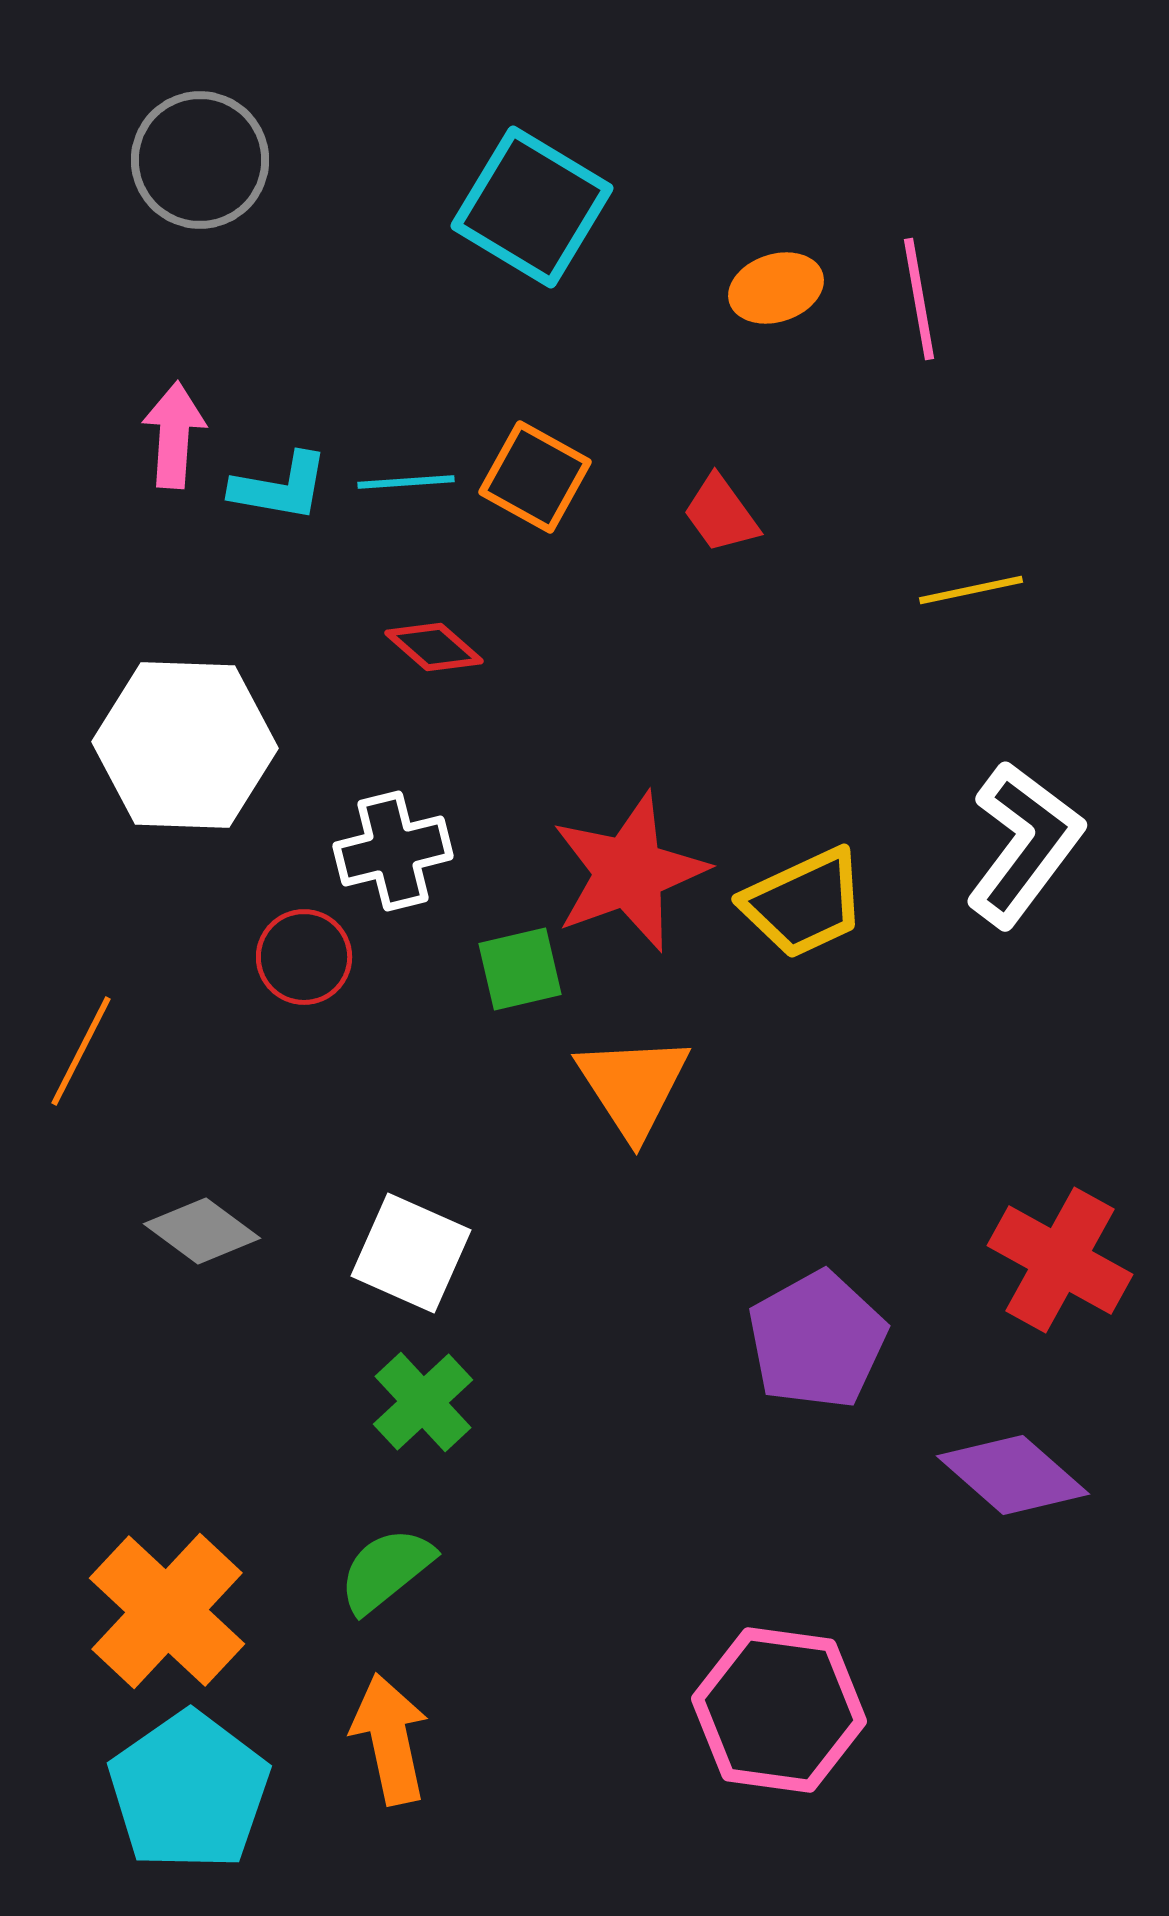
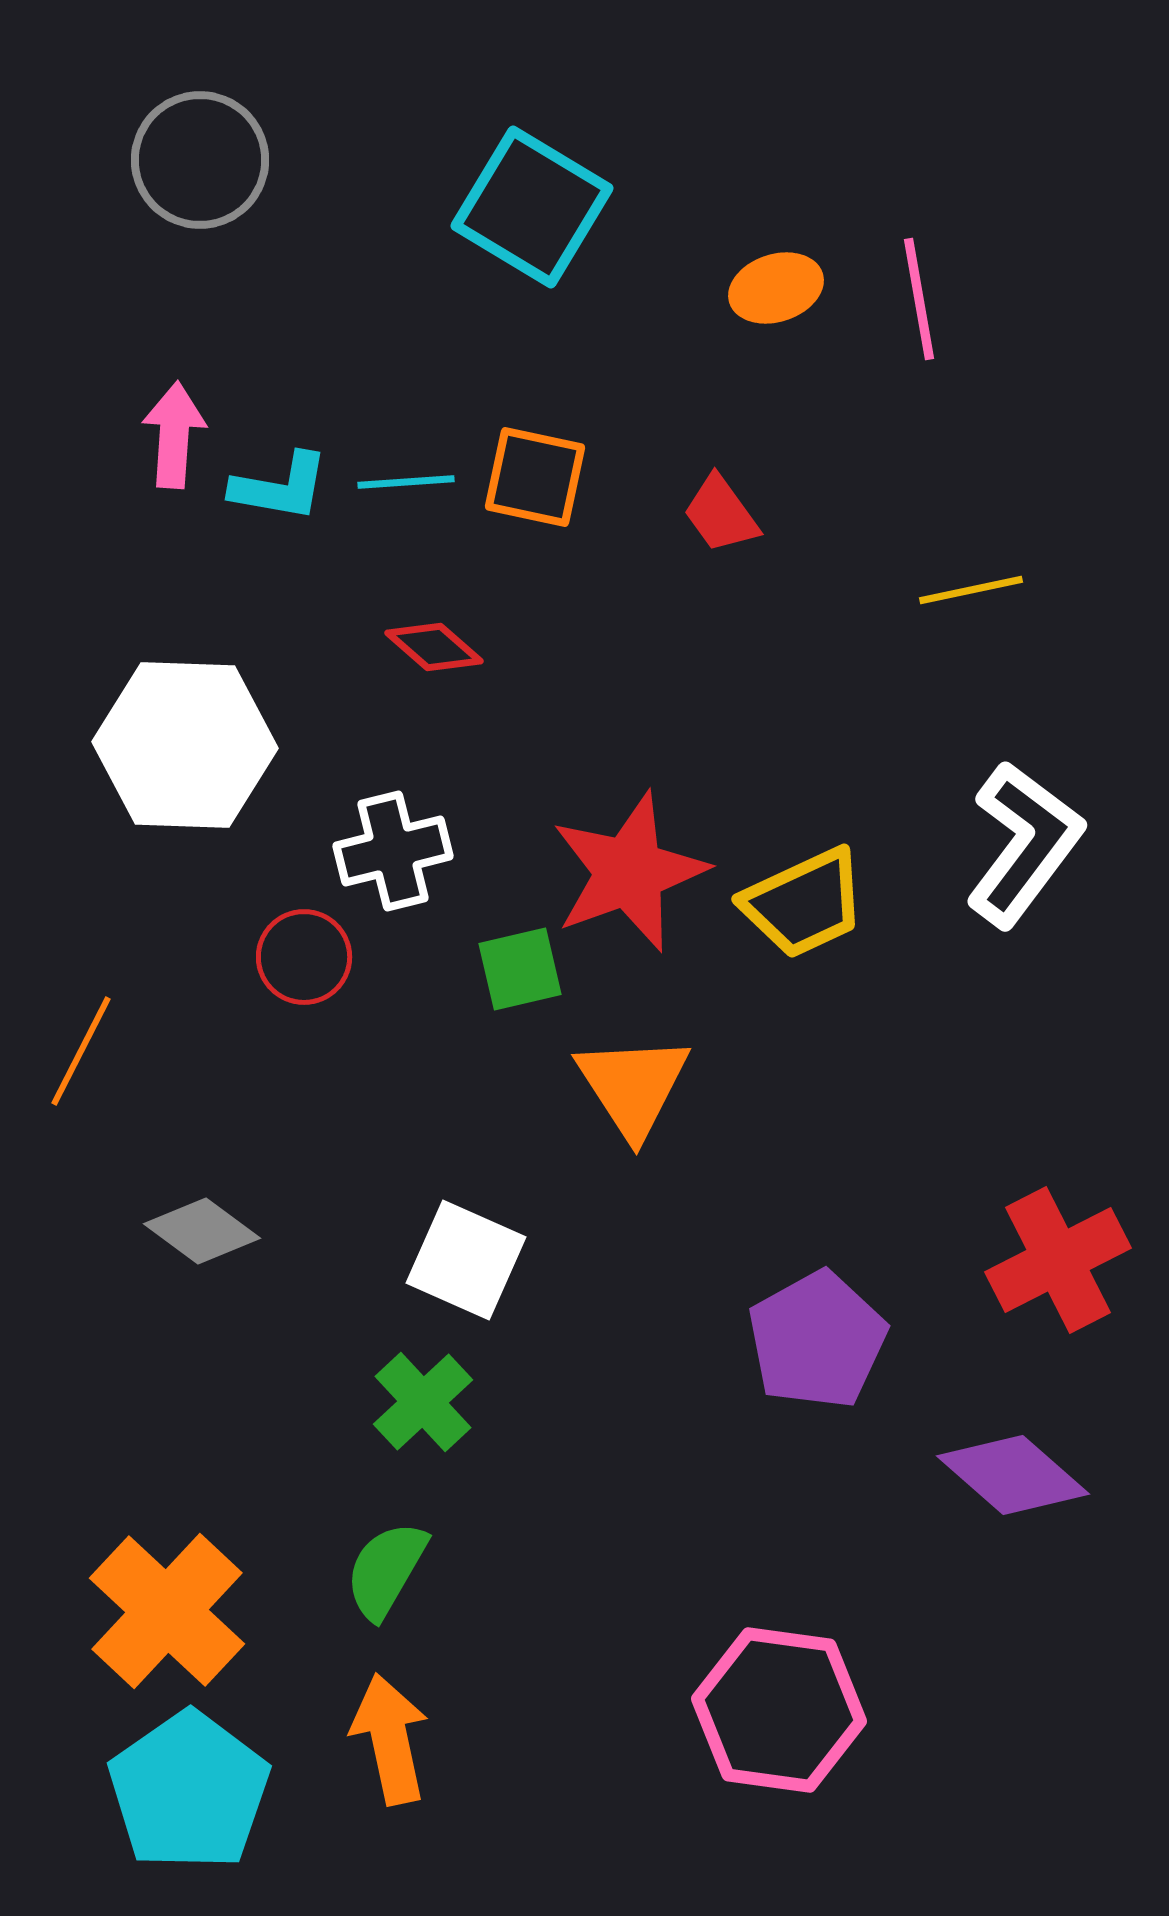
orange square: rotated 17 degrees counterclockwise
white square: moved 55 px right, 7 px down
red cross: moved 2 px left; rotated 34 degrees clockwise
green semicircle: rotated 21 degrees counterclockwise
